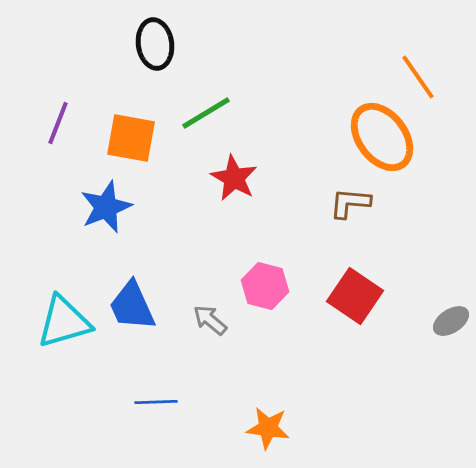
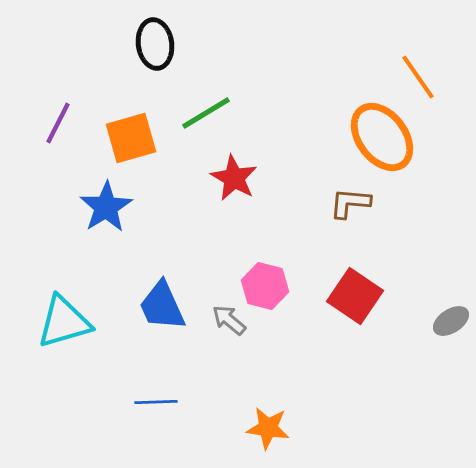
purple line: rotated 6 degrees clockwise
orange square: rotated 26 degrees counterclockwise
blue star: rotated 10 degrees counterclockwise
blue trapezoid: moved 30 px right
gray arrow: moved 19 px right
